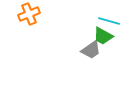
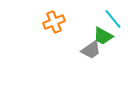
orange cross: moved 25 px right, 8 px down
cyan line: moved 4 px right, 2 px up; rotated 35 degrees clockwise
